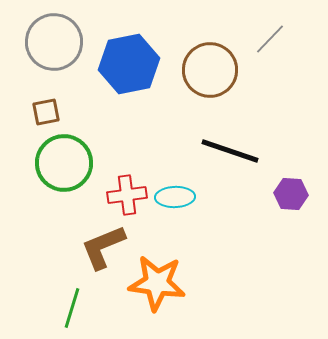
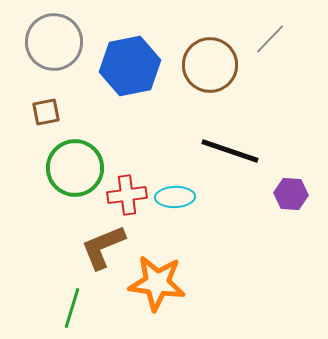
blue hexagon: moved 1 px right, 2 px down
brown circle: moved 5 px up
green circle: moved 11 px right, 5 px down
